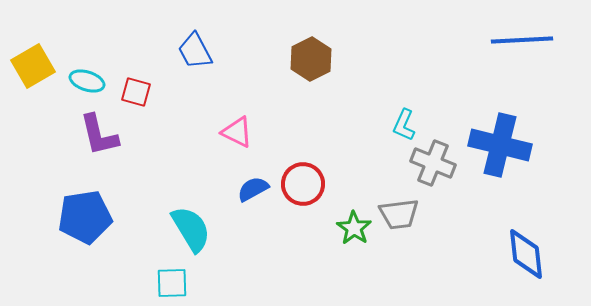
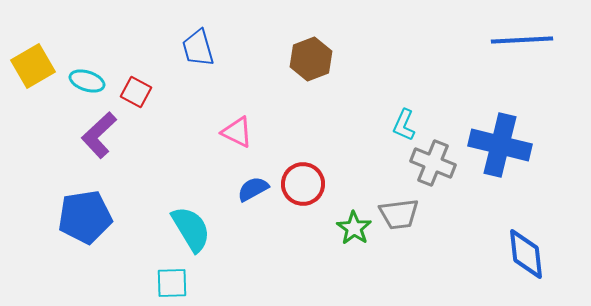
blue trapezoid: moved 3 px right, 3 px up; rotated 12 degrees clockwise
brown hexagon: rotated 6 degrees clockwise
red square: rotated 12 degrees clockwise
purple L-shape: rotated 60 degrees clockwise
